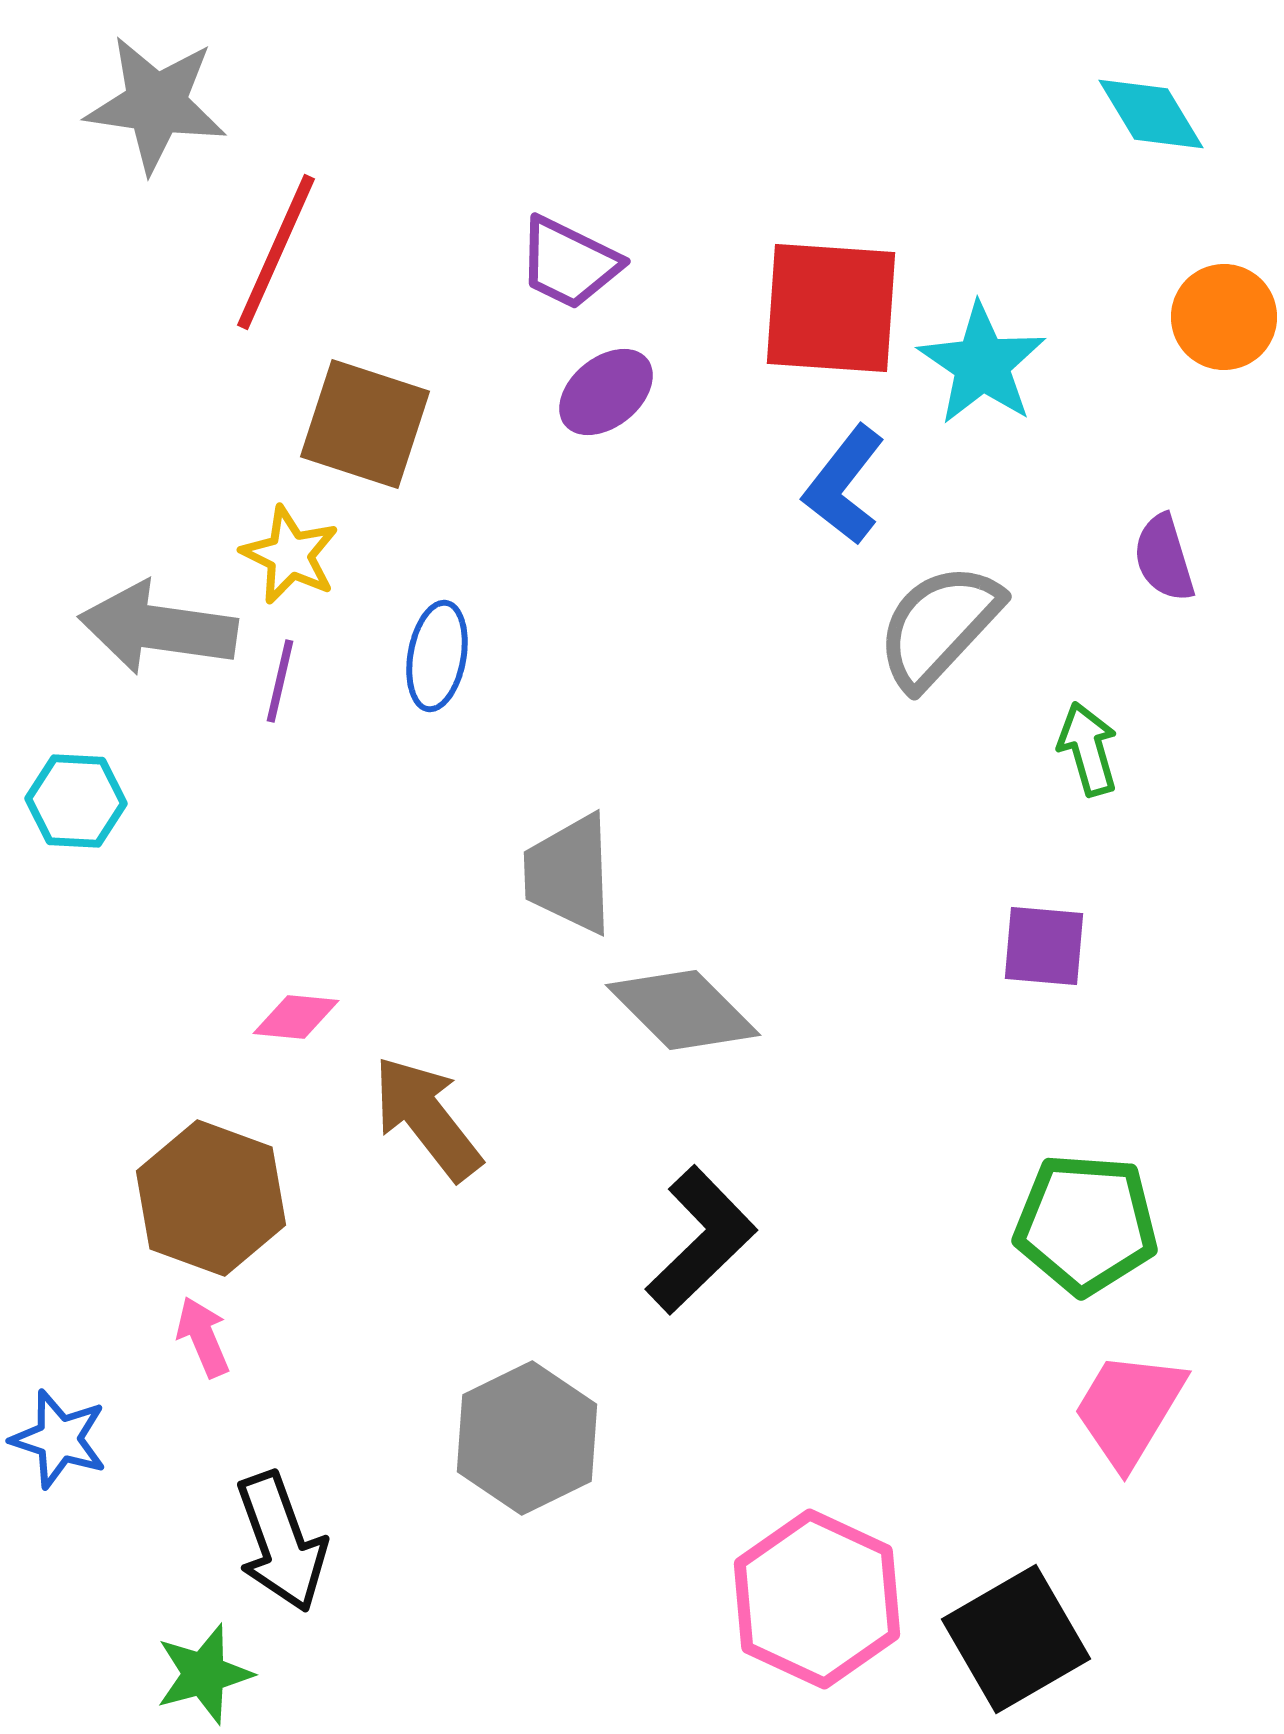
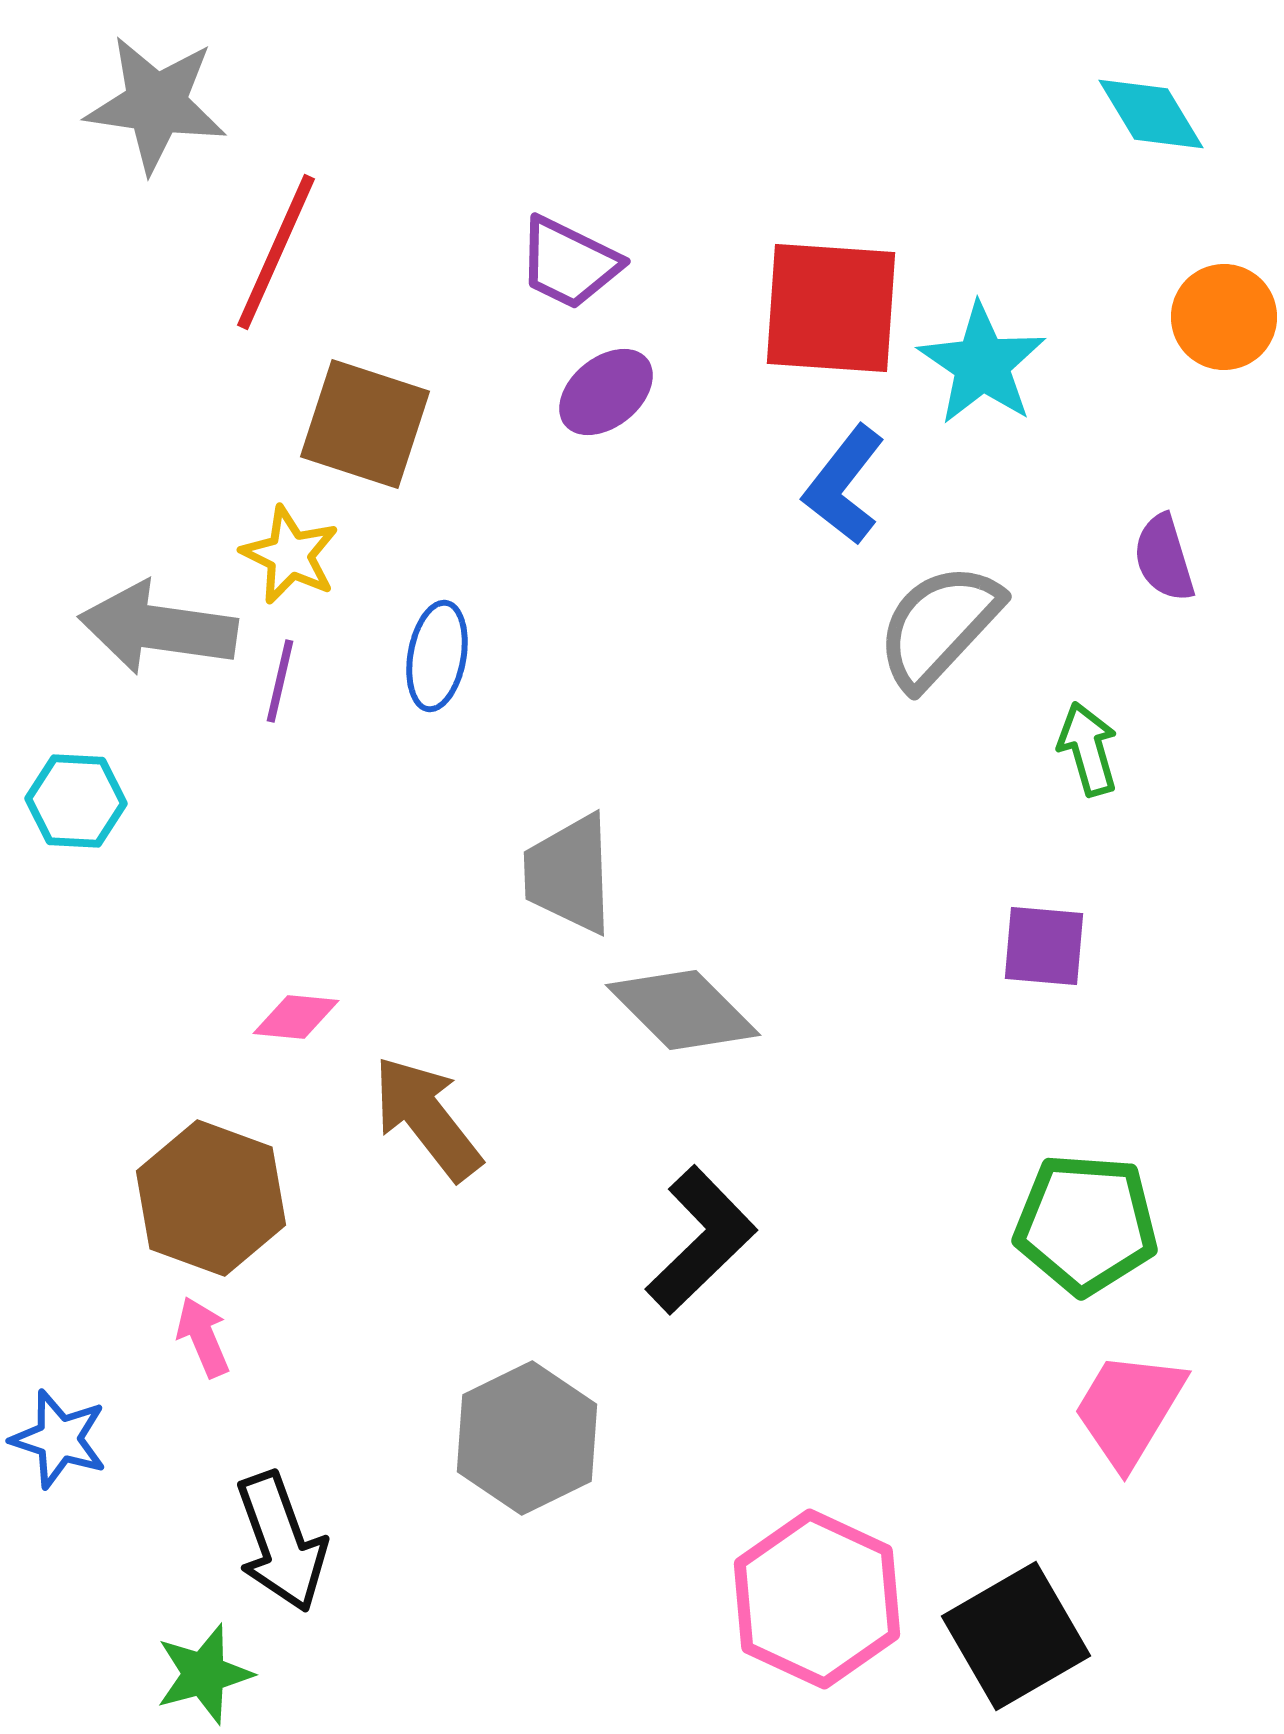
black square: moved 3 px up
